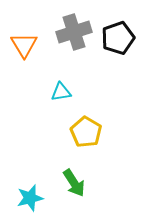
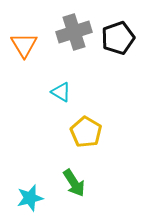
cyan triangle: rotated 40 degrees clockwise
